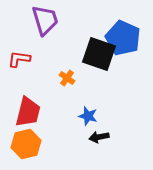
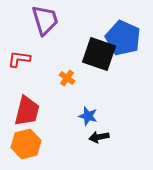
red trapezoid: moved 1 px left, 1 px up
